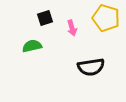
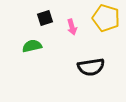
pink arrow: moved 1 px up
